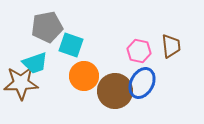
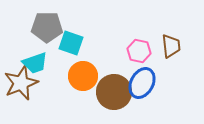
gray pentagon: rotated 12 degrees clockwise
cyan square: moved 2 px up
orange circle: moved 1 px left
brown star: rotated 20 degrees counterclockwise
brown circle: moved 1 px left, 1 px down
